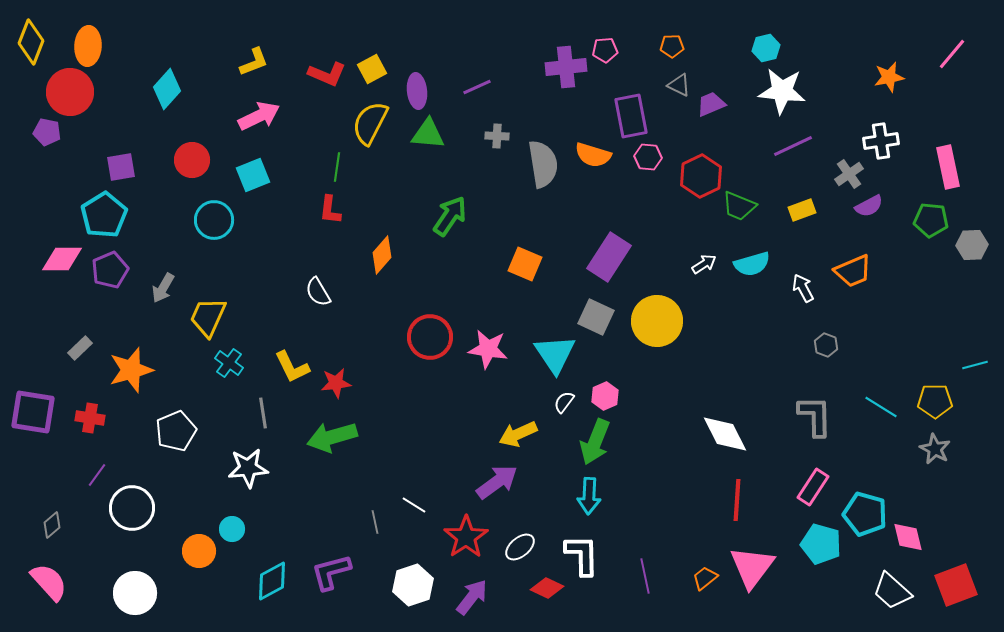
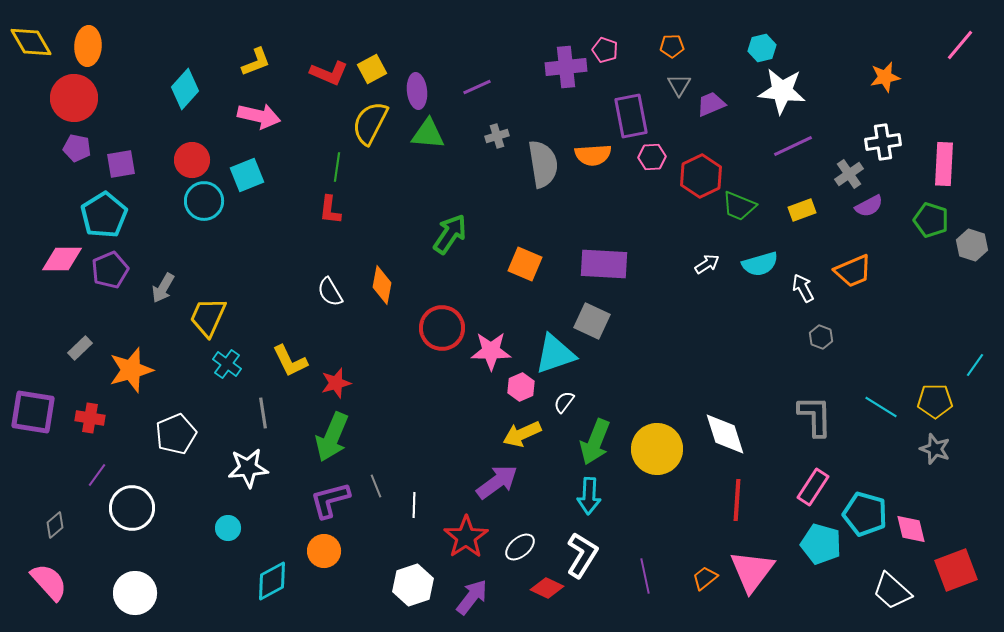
yellow diamond at (31, 42): rotated 51 degrees counterclockwise
cyan hexagon at (766, 48): moved 4 px left
pink pentagon at (605, 50): rotated 25 degrees clockwise
pink line at (952, 54): moved 8 px right, 9 px up
yellow L-shape at (254, 62): moved 2 px right
red L-shape at (327, 74): moved 2 px right, 1 px up
orange star at (889, 77): moved 4 px left
gray triangle at (679, 85): rotated 35 degrees clockwise
cyan diamond at (167, 89): moved 18 px right
red circle at (70, 92): moved 4 px right, 6 px down
pink arrow at (259, 116): rotated 39 degrees clockwise
purple pentagon at (47, 132): moved 30 px right, 16 px down
gray cross at (497, 136): rotated 20 degrees counterclockwise
white cross at (881, 141): moved 2 px right, 1 px down
orange semicircle at (593, 155): rotated 21 degrees counterclockwise
pink hexagon at (648, 157): moved 4 px right; rotated 8 degrees counterclockwise
purple square at (121, 167): moved 3 px up
pink rectangle at (948, 167): moved 4 px left, 3 px up; rotated 15 degrees clockwise
cyan square at (253, 175): moved 6 px left
green arrow at (450, 216): moved 18 px down
cyan circle at (214, 220): moved 10 px left, 19 px up
green pentagon at (931, 220): rotated 12 degrees clockwise
gray hexagon at (972, 245): rotated 20 degrees clockwise
orange diamond at (382, 255): moved 30 px down; rotated 30 degrees counterclockwise
purple rectangle at (609, 257): moved 5 px left, 7 px down; rotated 60 degrees clockwise
white arrow at (704, 264): moved 3 px right
cyan semicircle at (752, 264): moved 8 px right
white semicircle at (318, 292): moved 12 px right
gray square at (596, 317): moved 4 px left, 4 px down
yellow circle at (657, 321): moved 128 px down
red circle at (430, 337): moved 12 px right, 9 px up
gray hexagon at (826, 345): moved 5 px left, 8 px up
pink star at (488, 349): moved 3 px right, 2 px down; rotated 9 degrees counterclockwise
cyan triangle at (555, 354): rotated 45 degrees clockwise
cyan cross at (229, 363): moved 2 px left, 1 px down
cyan line at (975, 365): rotated 40 degrees counterclockwise
yellow L-shape at (292, 367): moved 2 px left, 6 px up
red star at (336, 383): rotated 8 degrees counterclockwise
pink hexagon at (605, 396): moved 84 px left, 9 px up
white pentagon at (176, 431): moved 3 px down
yellow arrow at (518, 434): moved 4 px right
white diamond at (725, 434): rotated 9 degrees clockwise
green arrow at (332, 437): rotated 51 degrees counterclockwise
gray star at (935, 449): rotated 8 degrees counterclockwise
white line at (414, 505): rotated 60 degrees clockwise
gray line at (375, 522): moved 1 px right, 36 px up; rotated 10 degrees counterclockwise
gray diamond at (52, 525): moved 3 px right
cyan circle at (232, 529): moved 4 px left, 1 px up
pink diamond at (908, 537): moved 3 px right, 8 px up
orange circle at (199, 551): moved 125 px right
white L-shape at (582, 555): rotated 33 degrees clockwise
pink triangle at (752, 567): moved 4 px down
purple L-shape at (331, 572): moved 1 px left, 72 px up
red square at (956, 585): moved 15 px up
